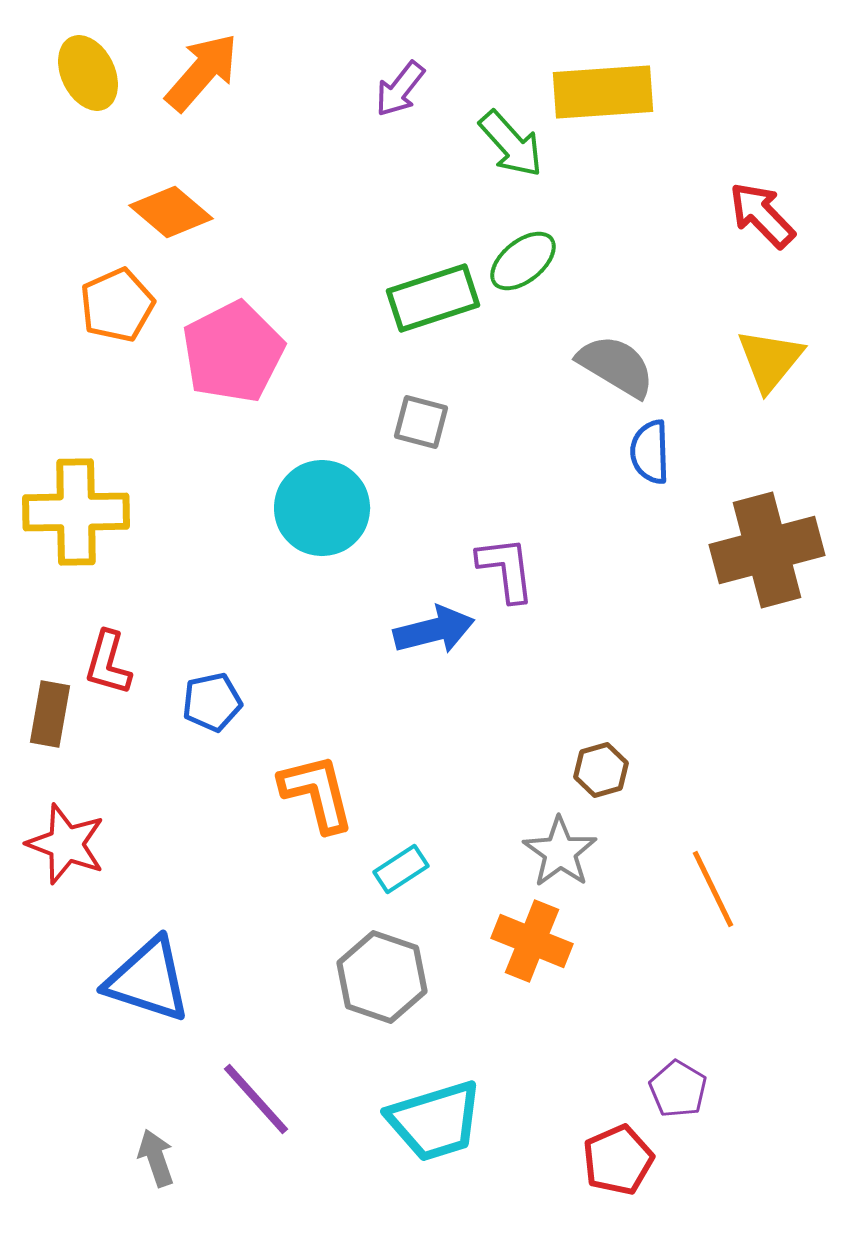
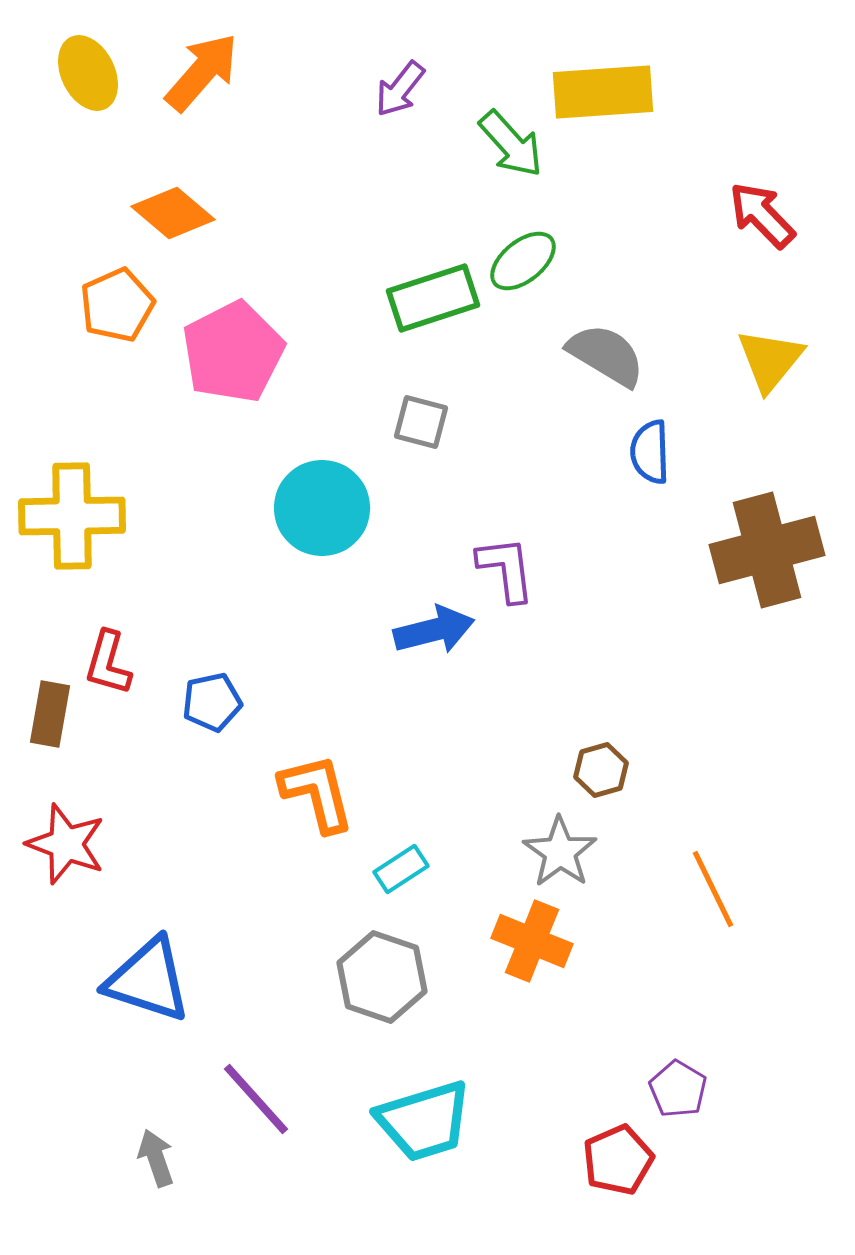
orange diamond: moved 2 px right, 1 px down
gray semicircle: moved 10 px left, 11 px up
yellow cross: moved 4 px left, 4 px down
cyan trapezoid: moved 11 px left
